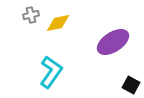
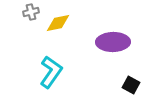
gray cross: moved 3 px up
purple ellipse: rotated 32 degrees clockwise
